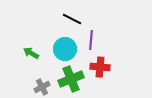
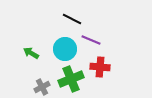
purple line: rotated 72 degrees counterclockwise
